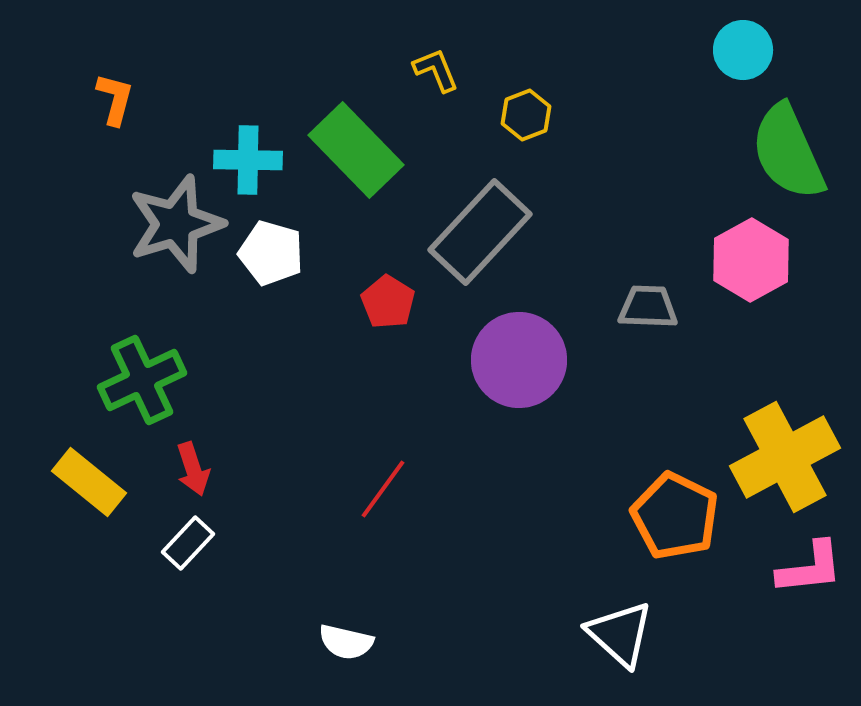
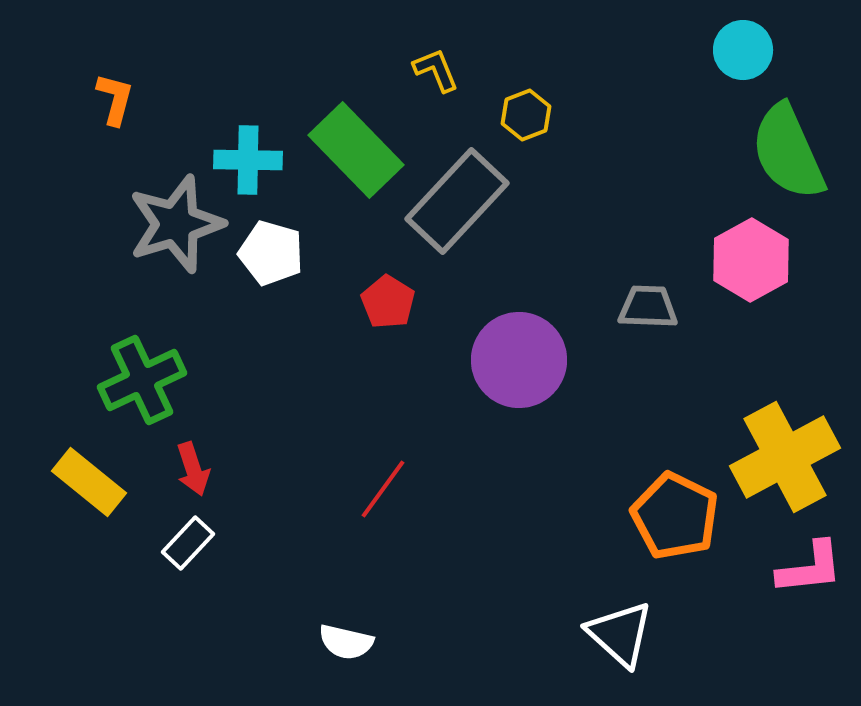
gray rectangle: moved 23 px left, 31 px up
